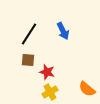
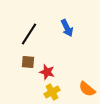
blue arrow: moved 4 px right, 3 px up
brown square: moved 2 px down
yellow cross: moved 2 px right
